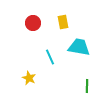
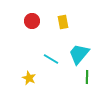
red circle: moved 1 px left, 2 px up
cyan trapezoid: moved 7 px down; rotated 60 degrees counterclockwise
cyan line: moved 1 px right, 2 px down; rotated 35 degrees counterclockwise
green line: moved 9 px up
